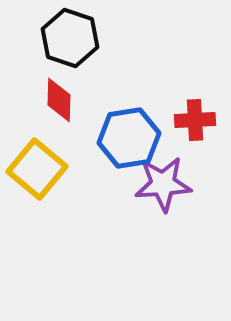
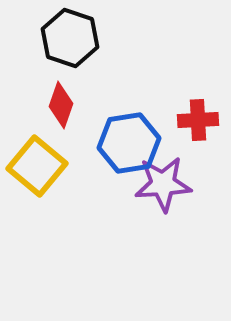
red diamond: moved 2 px right, 5 px down; rotated 18 degrees clockwise
red cross: moved 3 px right
blue hexagon: moved 5 px down
yellow square: moved 3 px up
